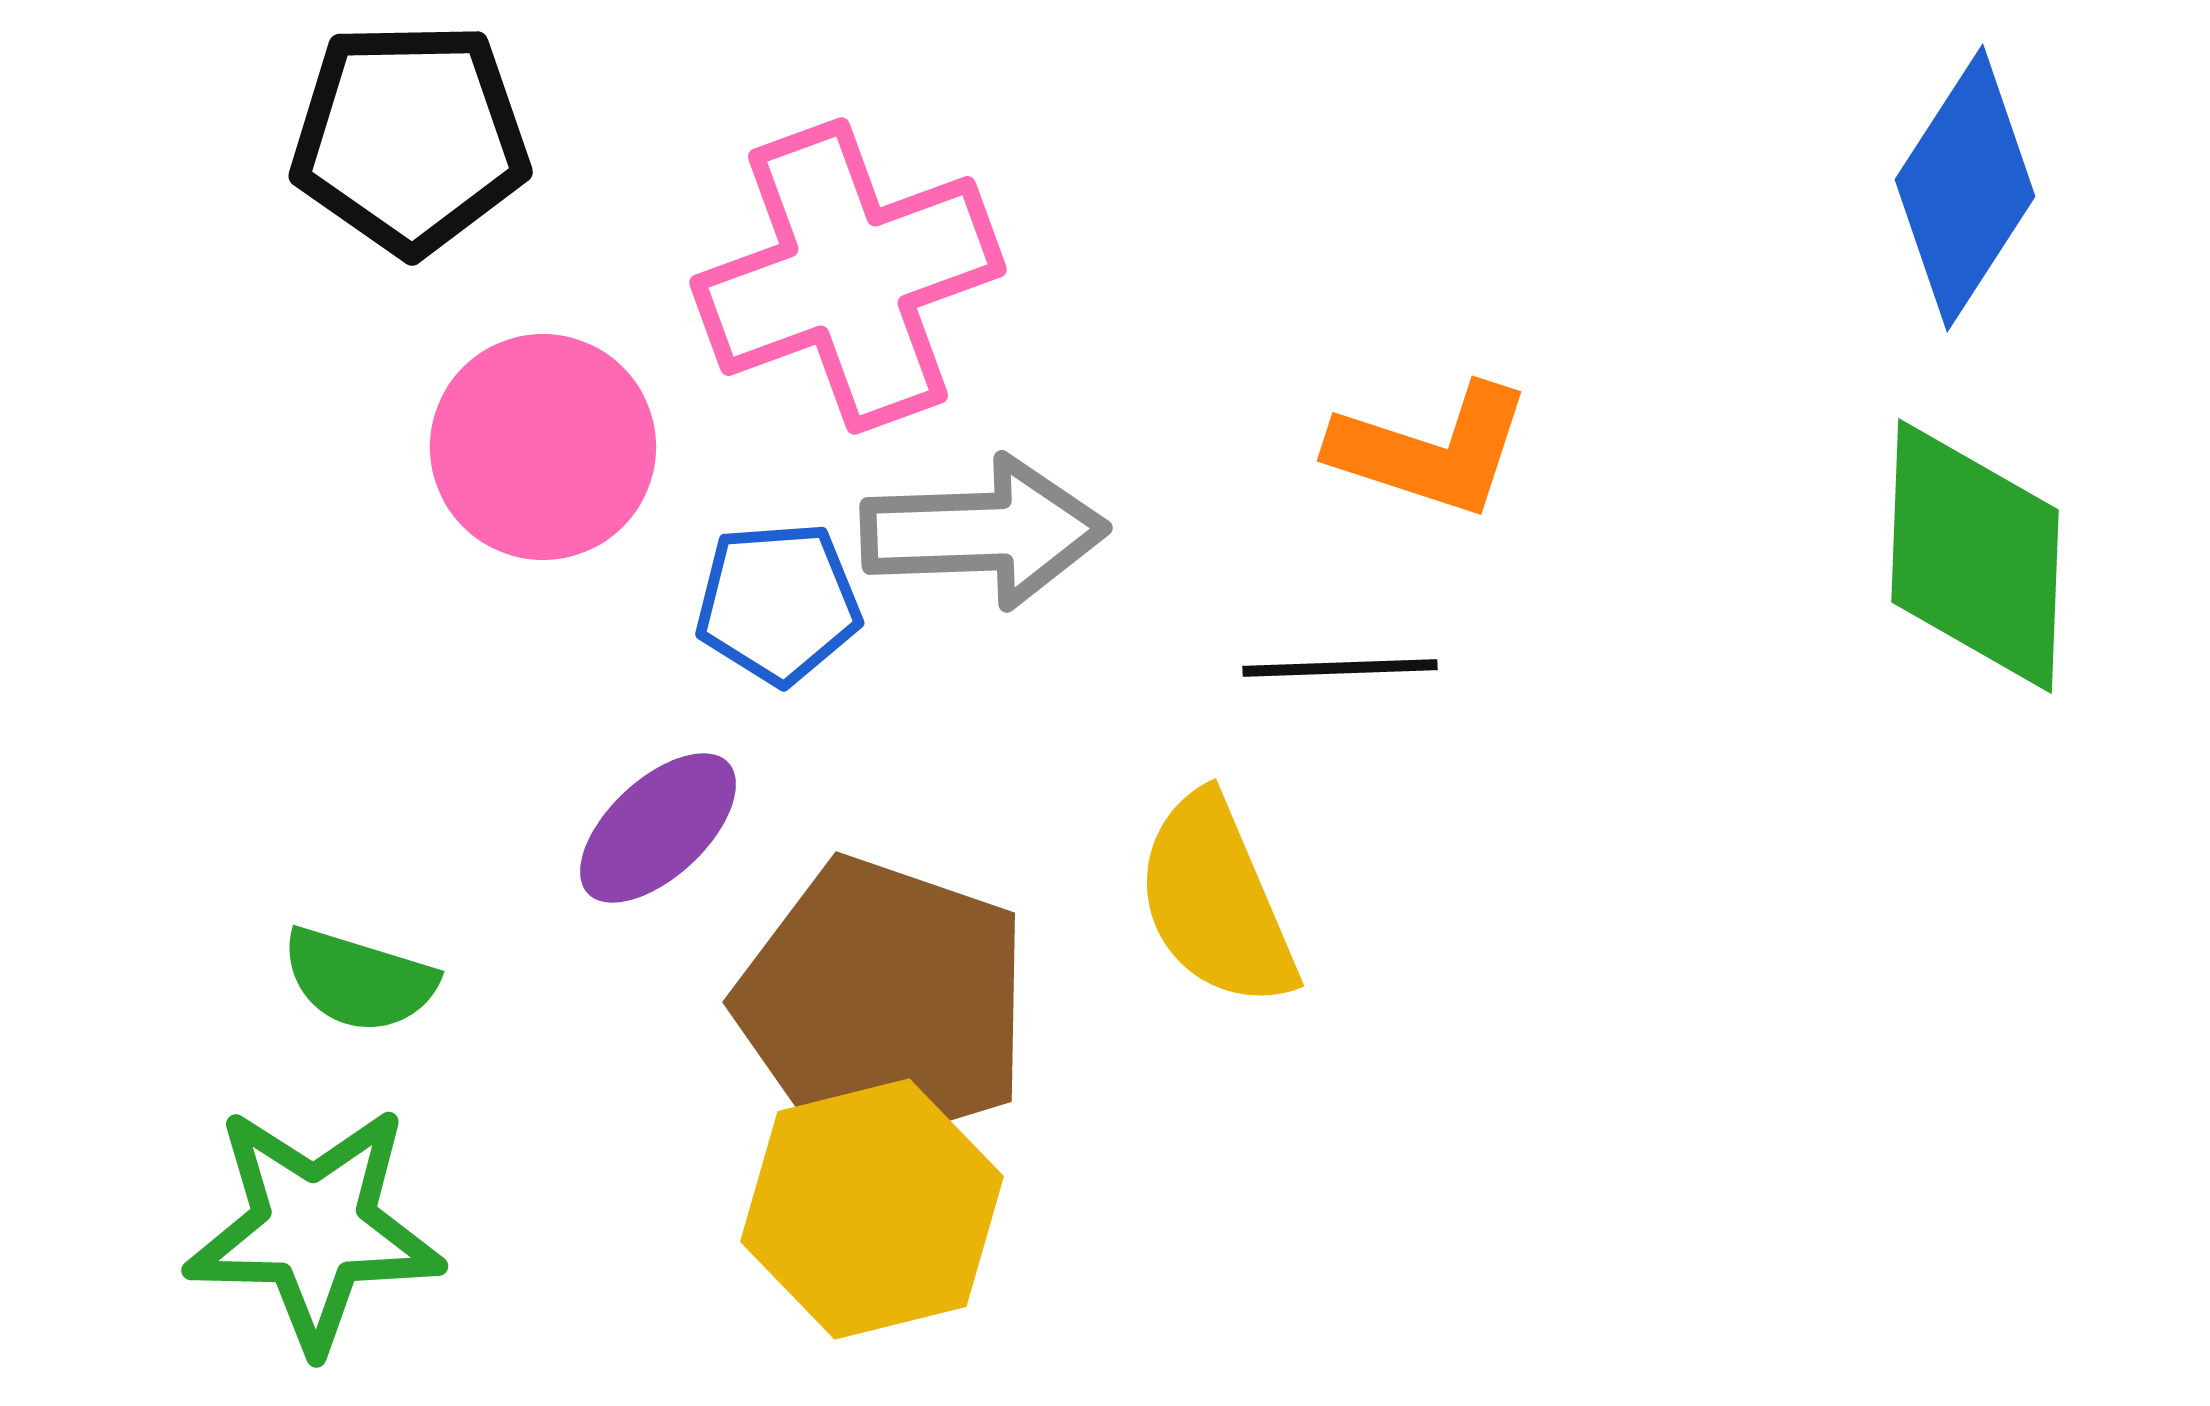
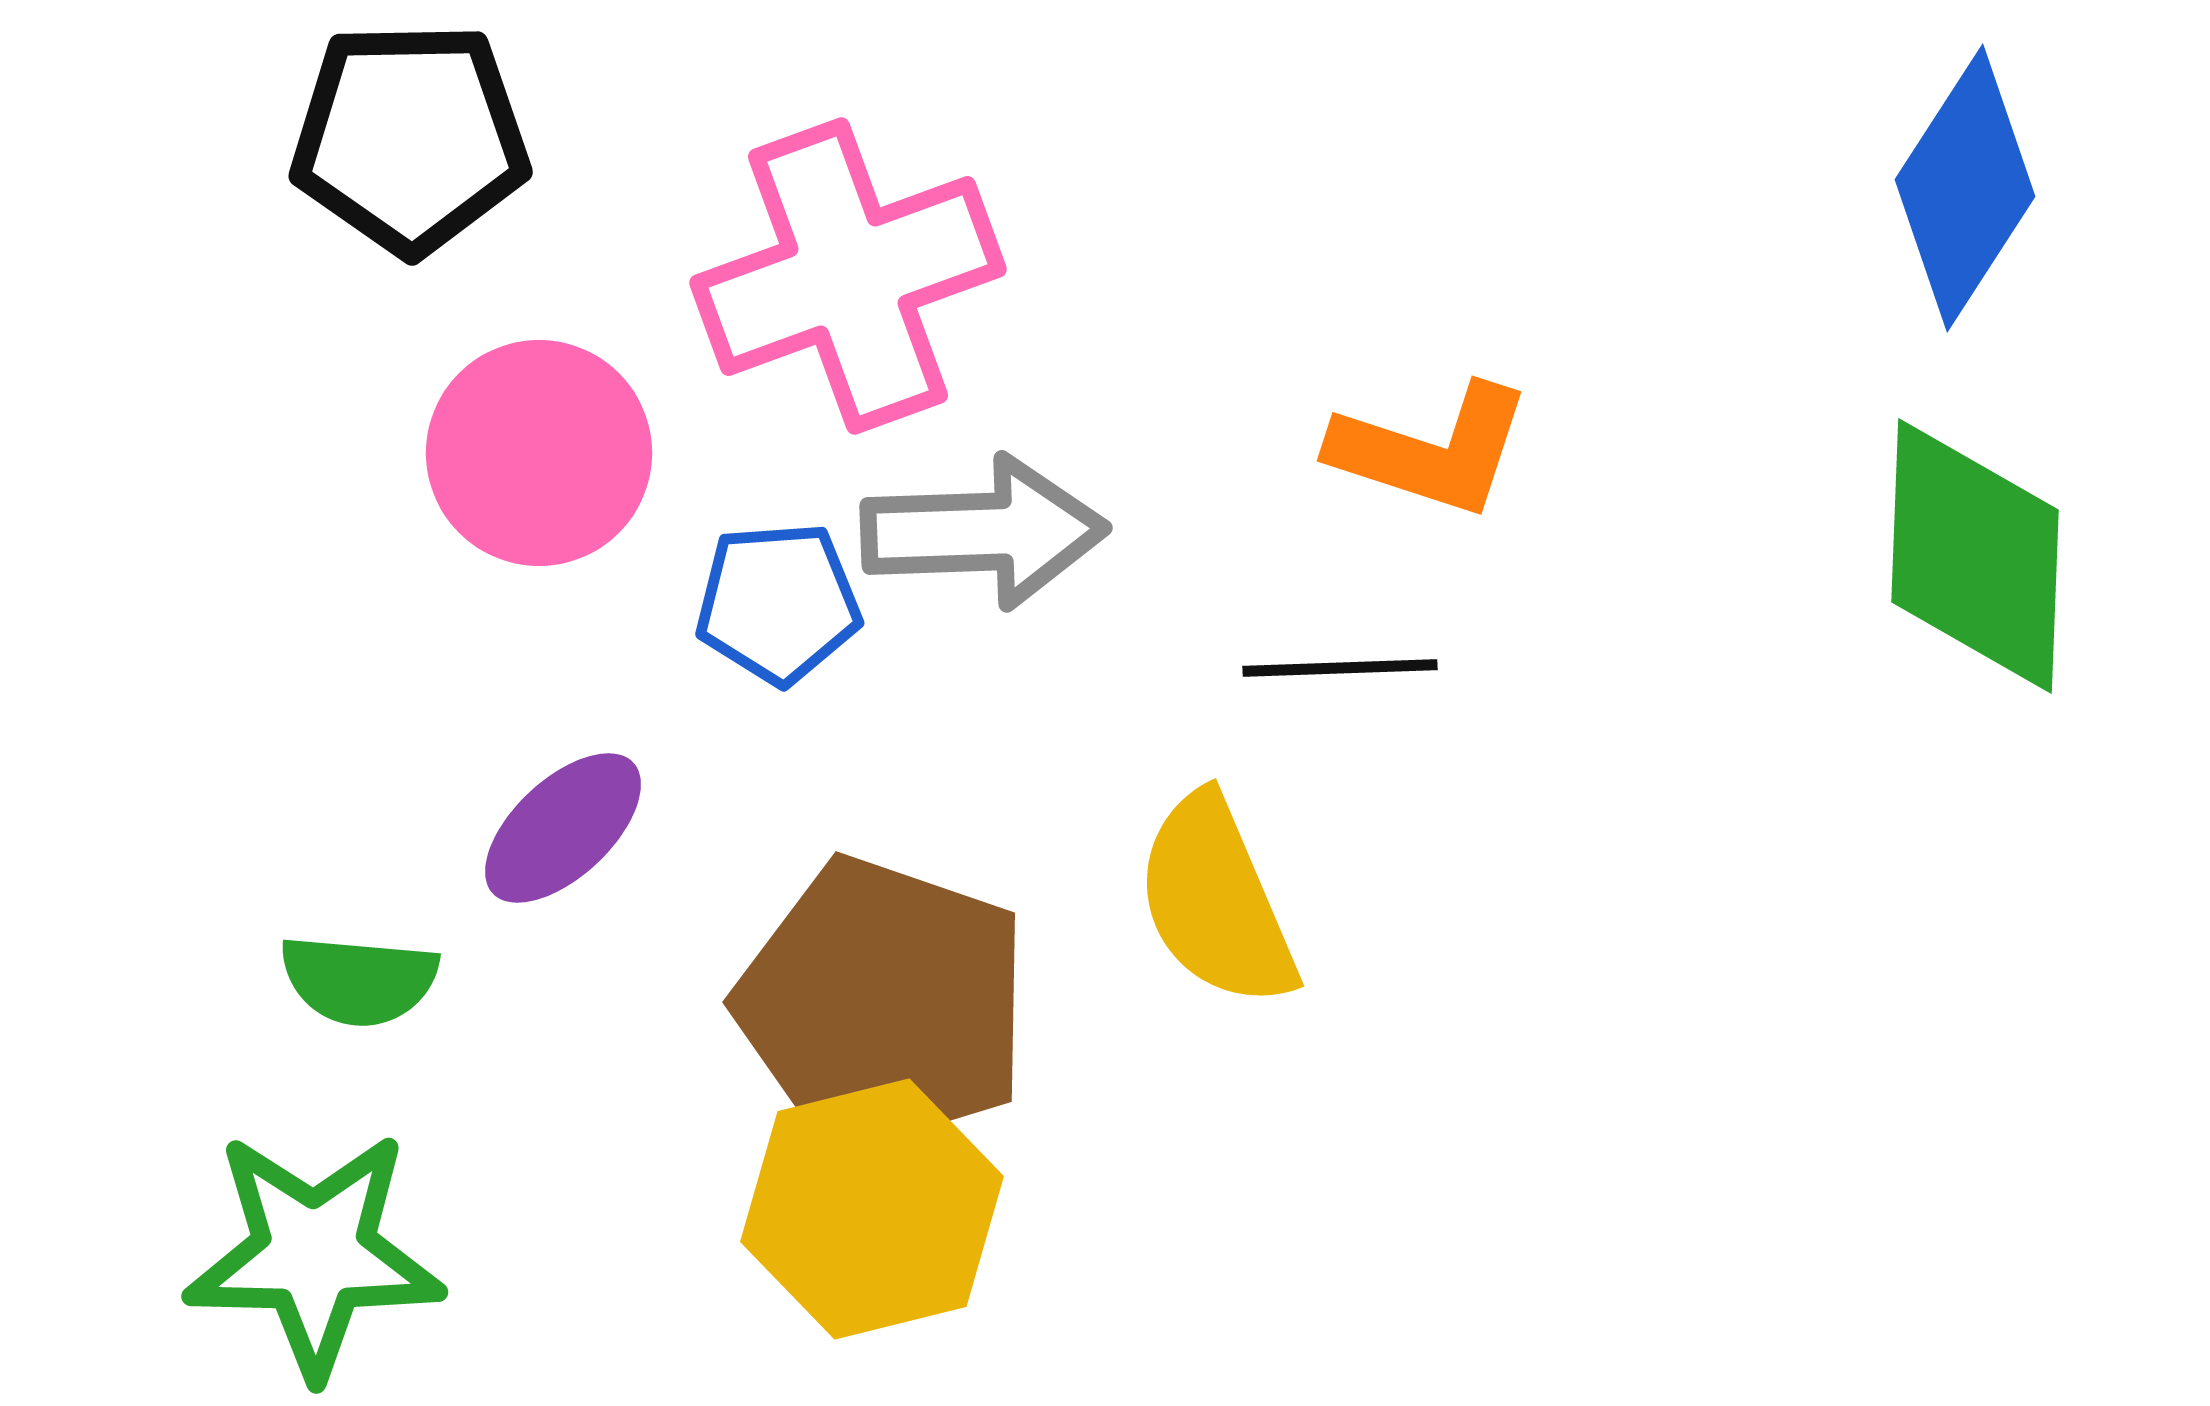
pink circle: moved 4 px left, 6 px down
purple ellipse: moved 95 px left
green semicircle: rotated 12 degrees counterclockwise
green star: moved 26 px down
